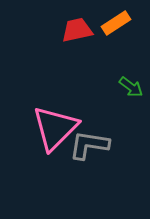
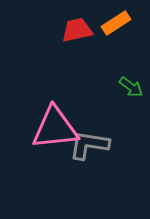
pink triangle: rotated 39 degrees clockwise
